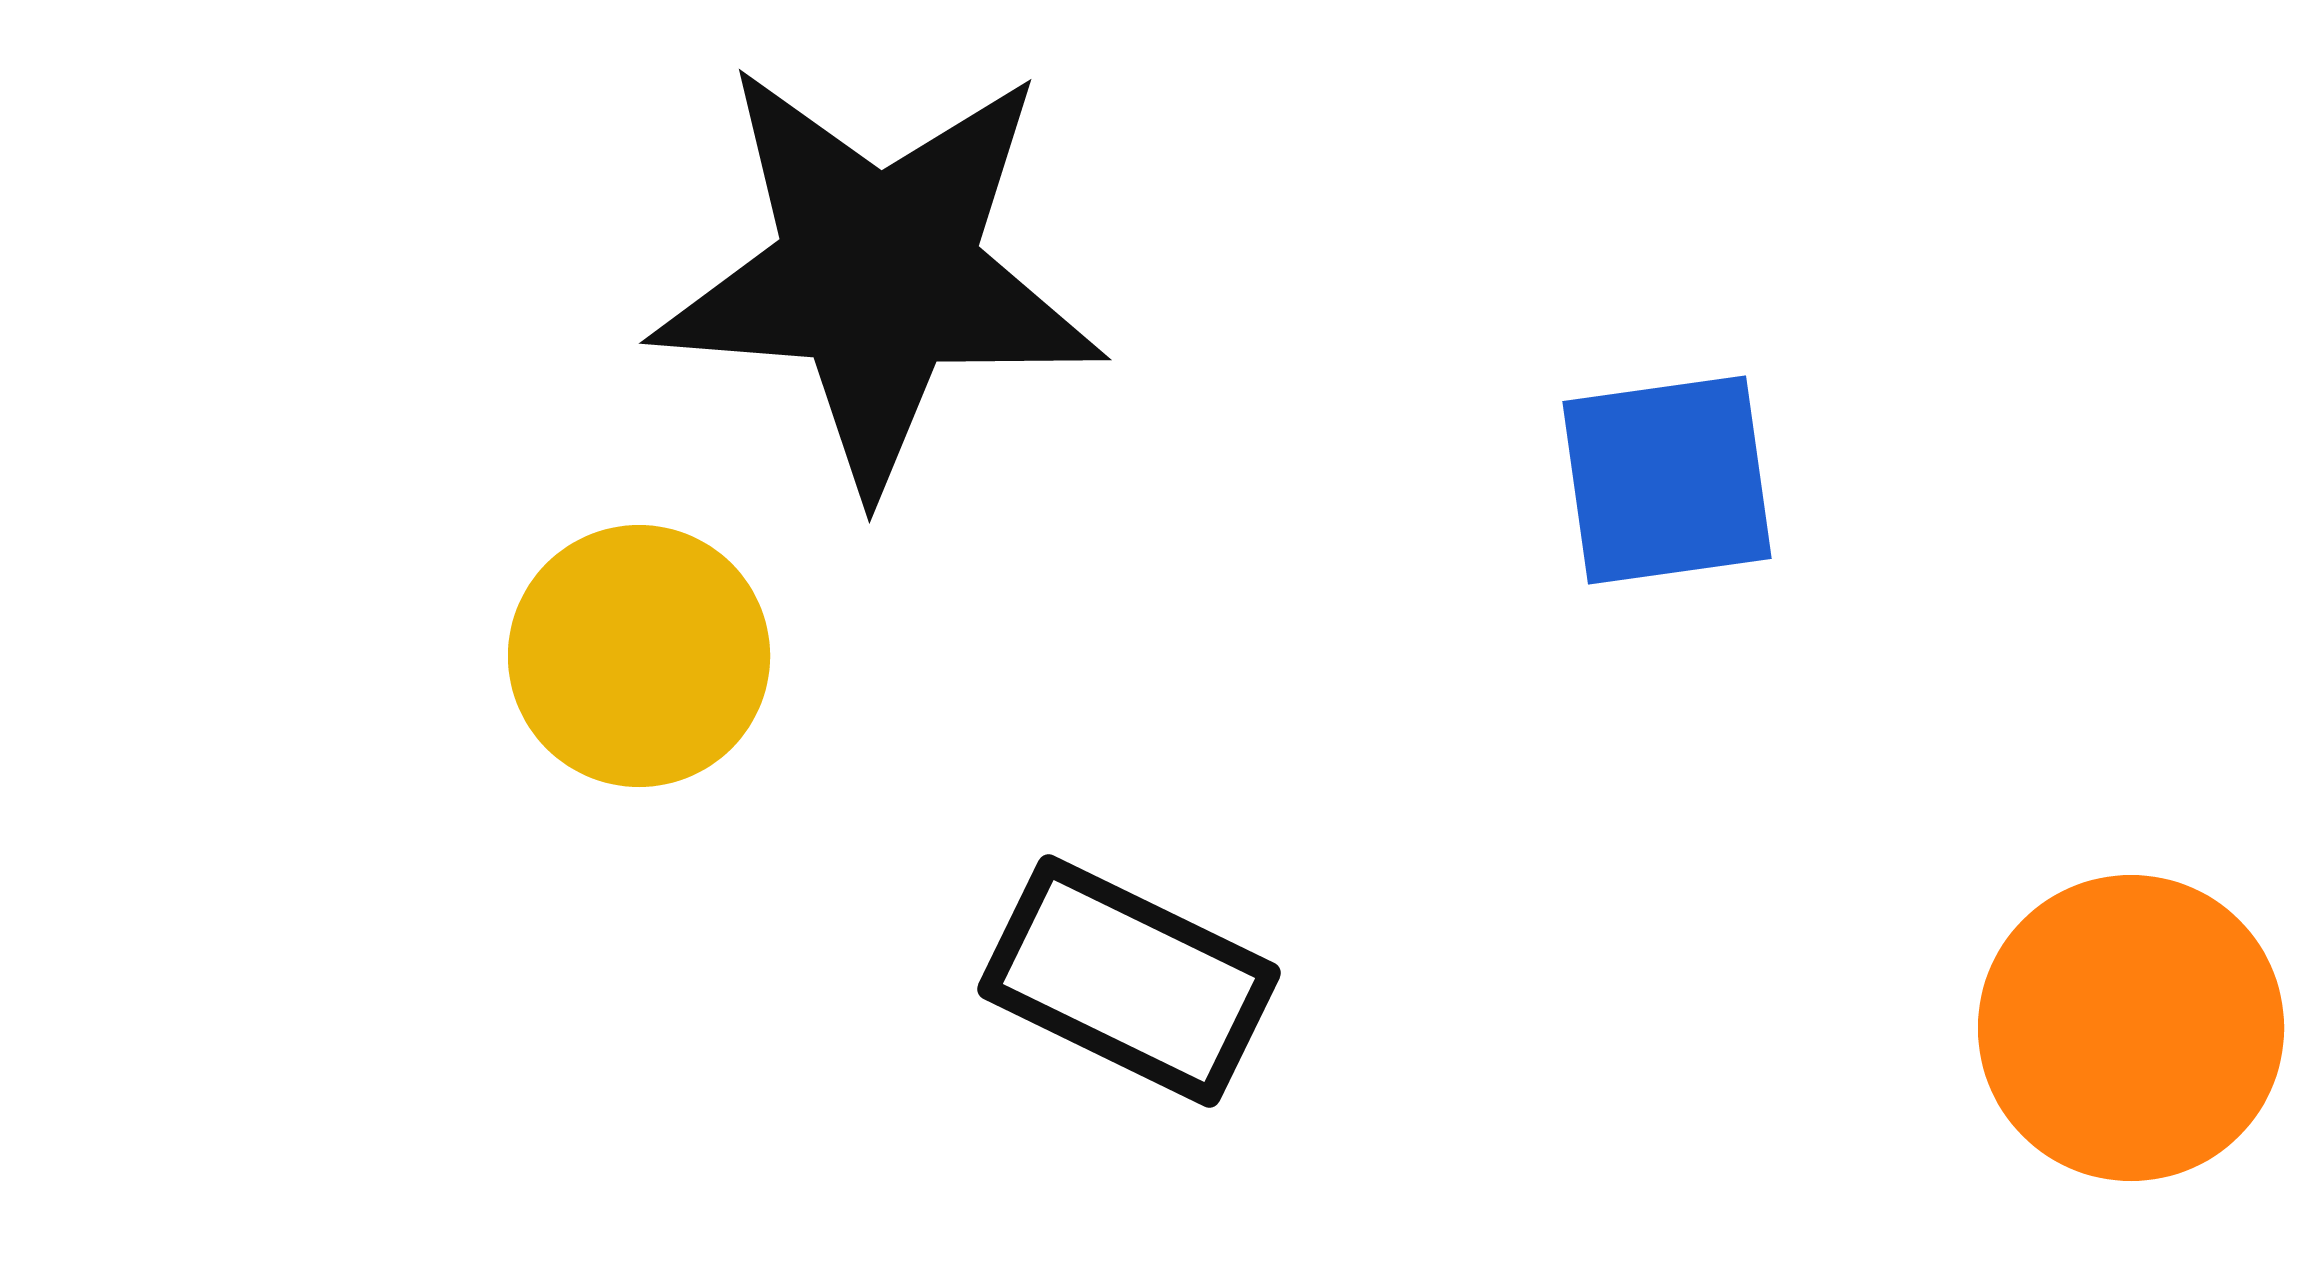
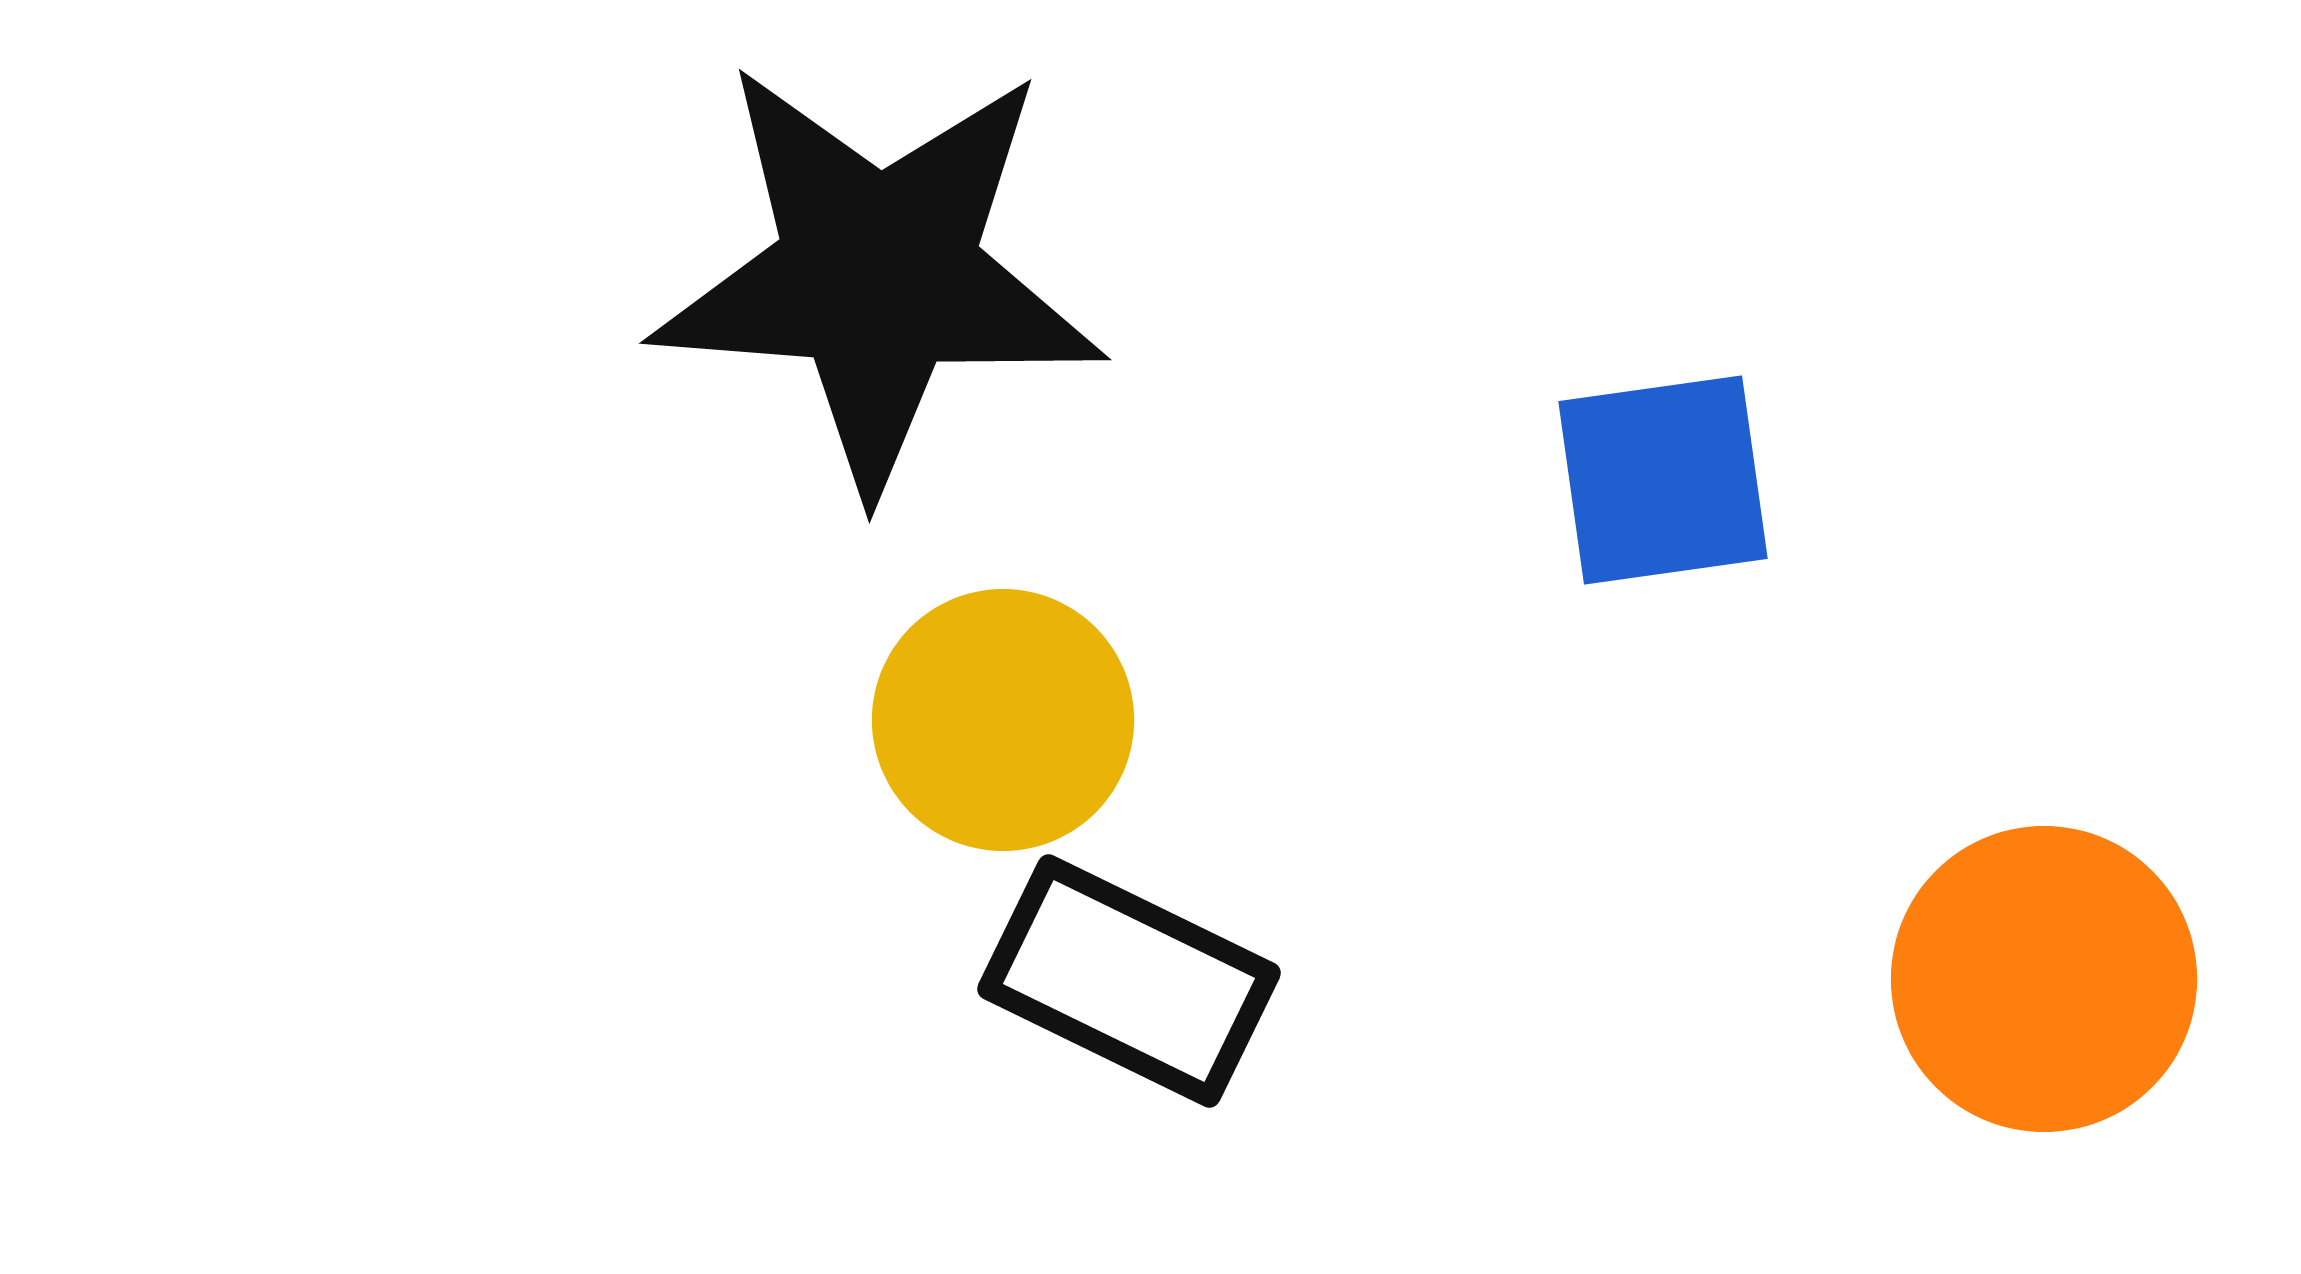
blue square: moved 4 px left
yellow circle: moved 364 px right, 64 px down
orange circle: moved 87 px left, 49 px up
